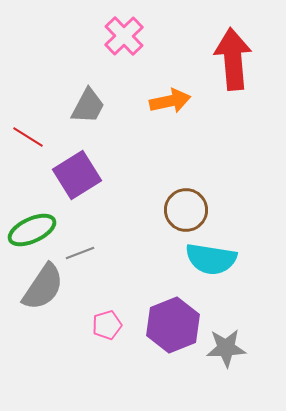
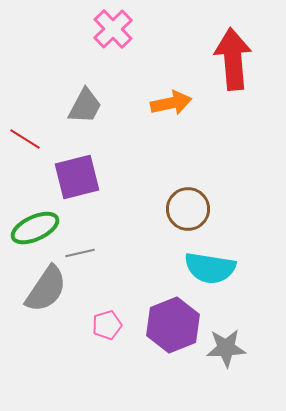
pink cross: moved 11 px left, 7 px up
orange arrow: moved 1 px right, 2 px down
gray trapezoid: moved 3 px left
red line: moved 3 px left, 2 px down
purple square: moved 2 px down; rotated 18 degrees clockwise
brown circle: moved 2 px right, 1 px up
green ellipse: moved 3 px right, 2 px up
gray line: rotated 8 degrees clockwise
cyan semicircle: moved 1 px left, 9 px down
gray semicircle: moved 3 px right, 2 px down
